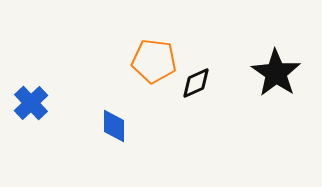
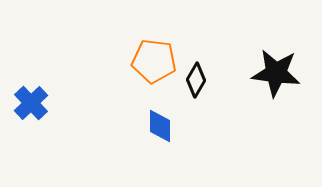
black star: rotated 27 degrees counterclockwise
black diamond: moved 3 px up; rotated 36 degrees counterclockwise
blue diamond: moved 46 px right
